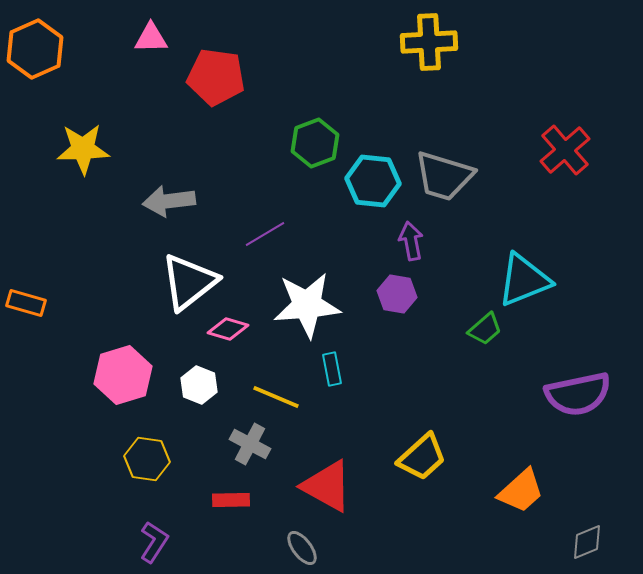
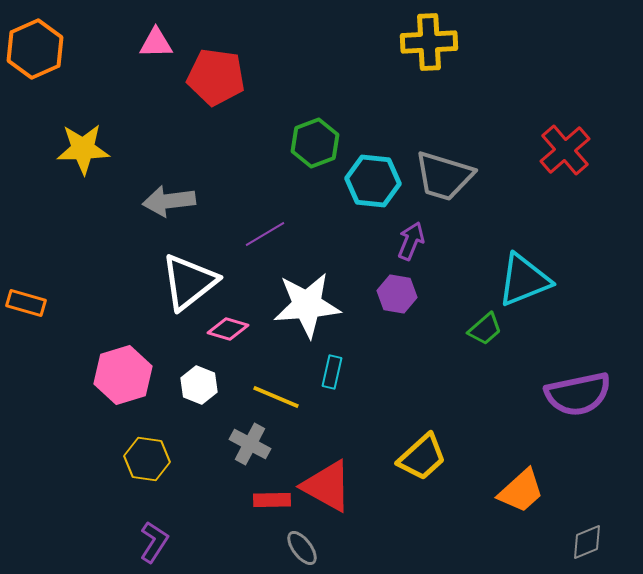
pink triangle: moved 5 px right, 5 px down
purple arrow: rotated 33 degrees clockwise
cyan rectangle: moved 3 px down; rotated 24 degrees clockwise
red rectangle: moved 41 px right
